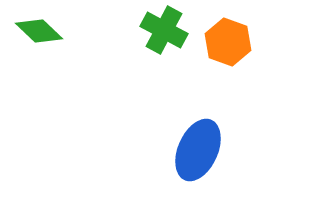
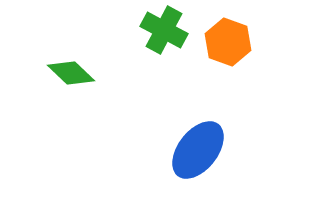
green diamond: moved 32 px right, 42 px down
blue ellipse: rotated 14 degrees clockwise
